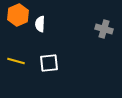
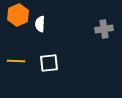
gray cross: rotated 24 degrees counterclockwise
yellow line: rotated 12 degrees counterclockwise
